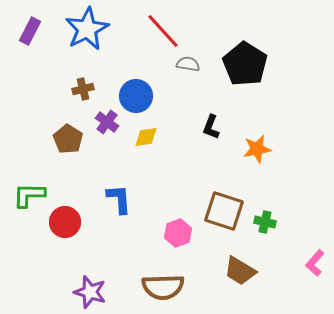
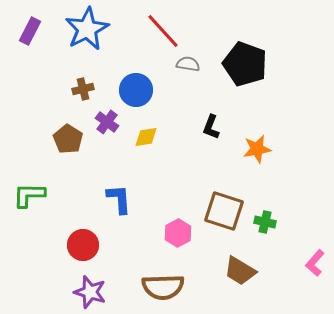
black pentagon: rotated 12 degrees counterclockwise
blue circle: moved 6 px up
red circle: moved 18 px right, 23 px down
pink hexagon: rotated 8 degrees counterclockwise
